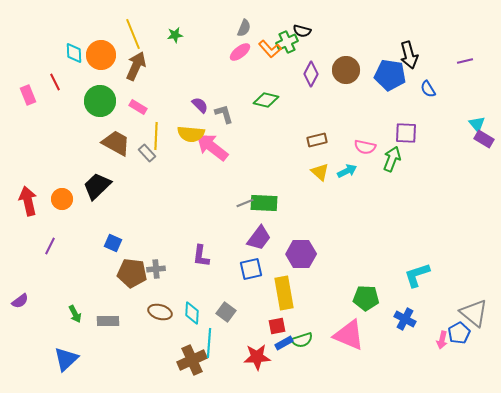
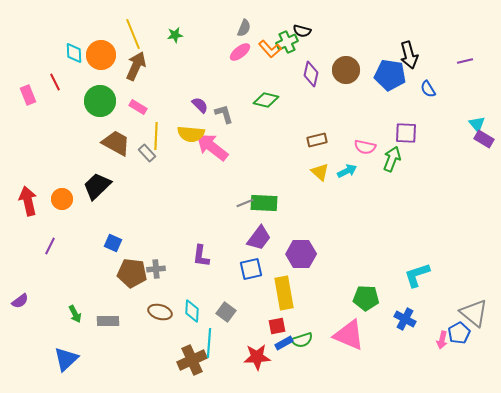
purple diamond at (311, 74): rotated 15 degrees counterclockwise
cyan diamond at (192, 313): moved 2 px up
